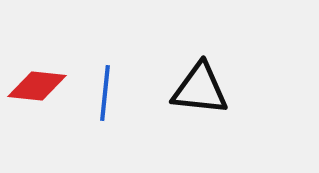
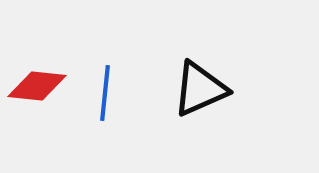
black triangle: rotated 30 degrees counterclockwise
